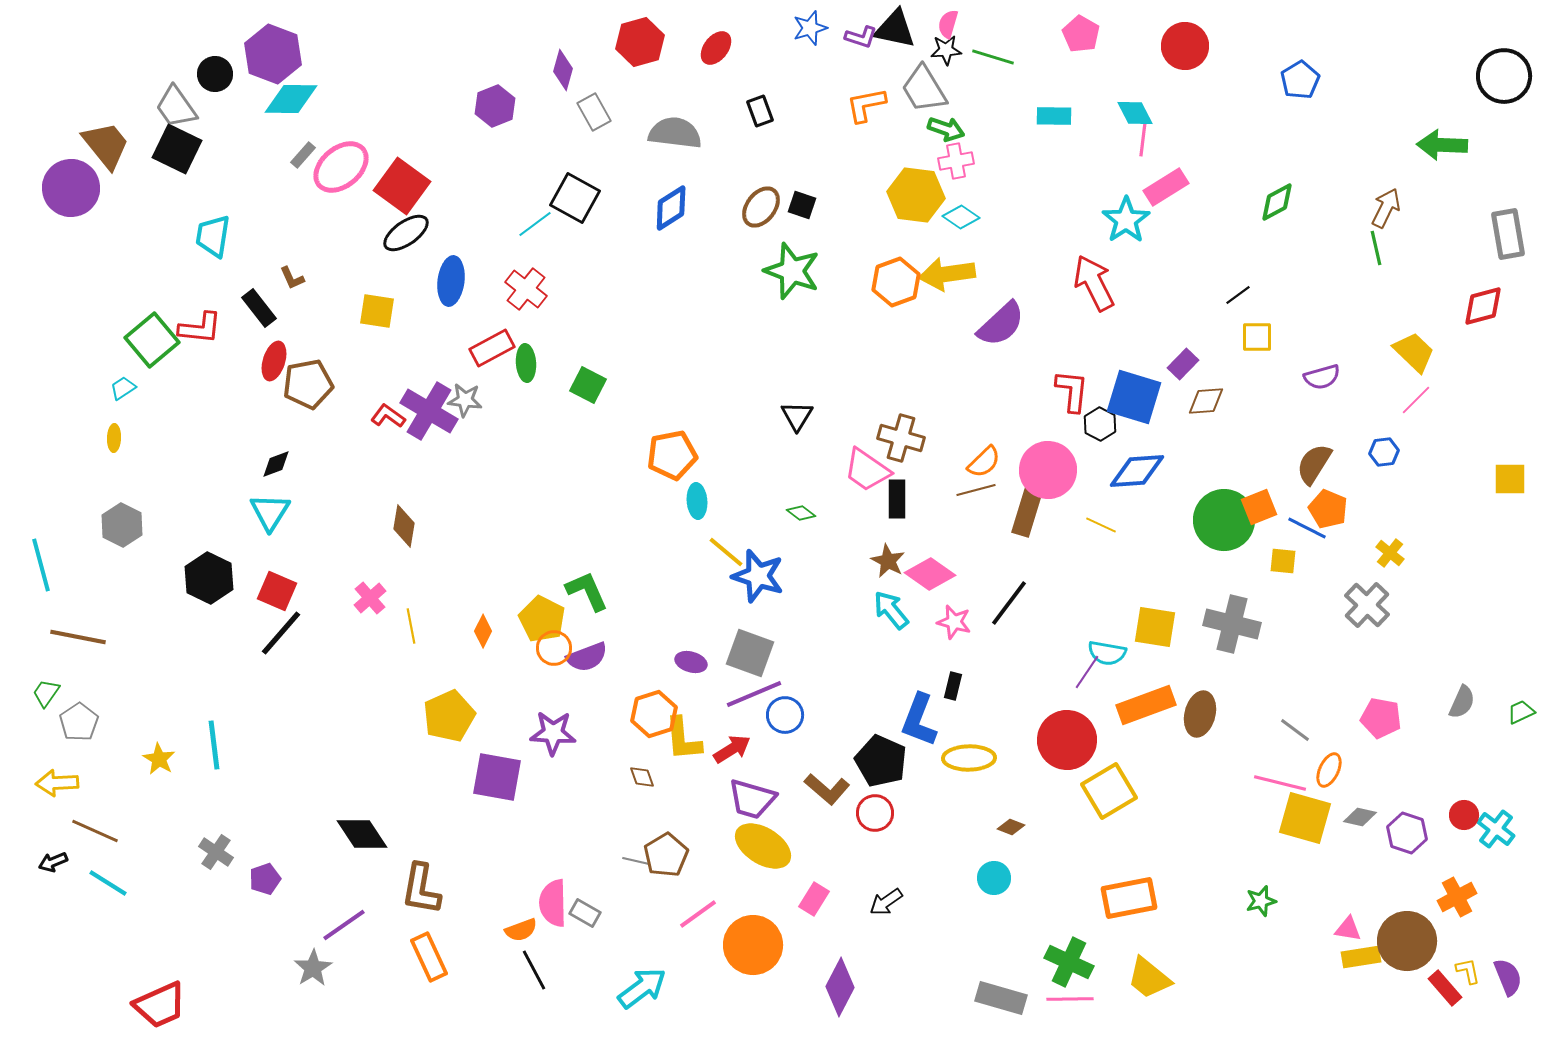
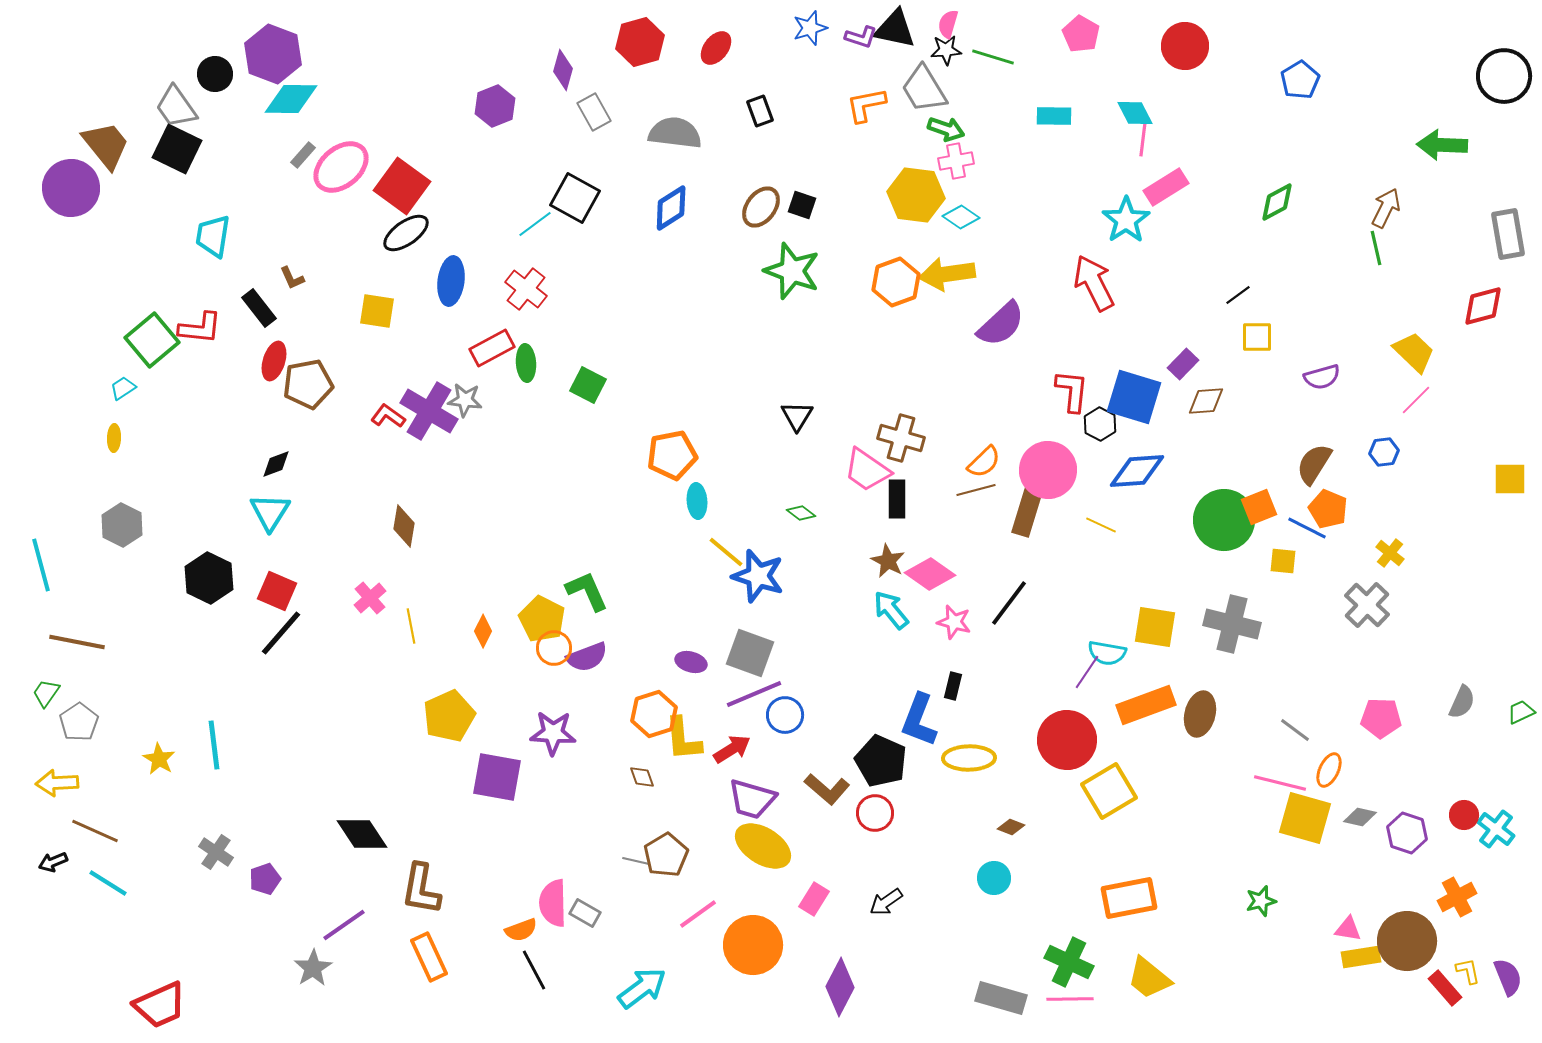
brown line at (78, 637): moved 1 px left, 5 px down
pink pentagon at (1381, 718): rotated 9 degrees counterclockwise
